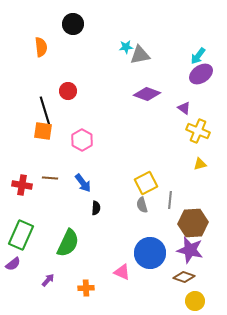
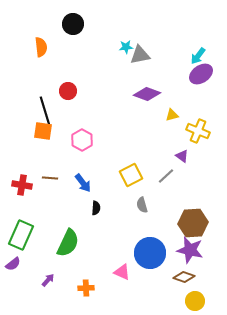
purple triangle: moved 2 px left, 48 px down
yellow triangle: moved 28 px left, 49 px up
yellow square: moved 15 px left, 8 px up
gray line: moved 4 px left, 24 px up; rotated 42 degrees clockwise
